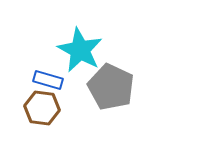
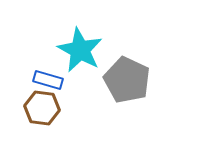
gray pentagon: moved 16 px right, 7 px up
